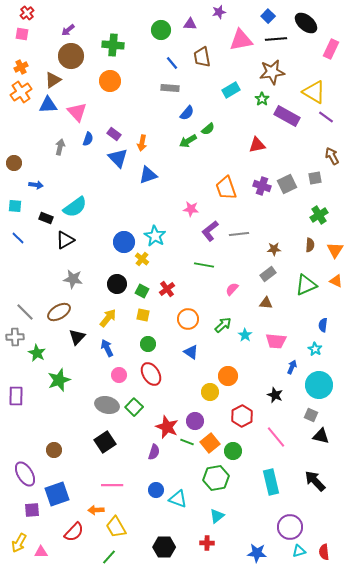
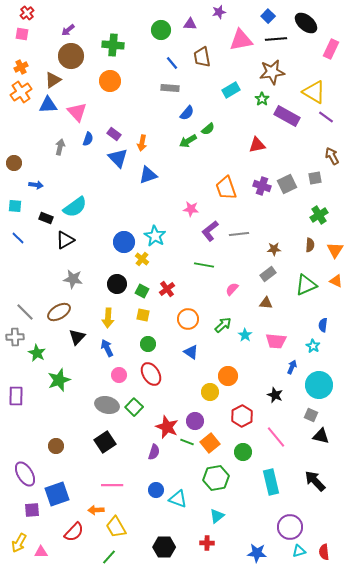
yellow arrow at (108, 318): rotated 144 degrees clockwise
cyan star at (315, 349): moved 2 px left, 3 px up
brown circle at (54, 450): moved 2 px right, 4 px up
green circle at (233, 451): moved 10 px right, 1 px down
